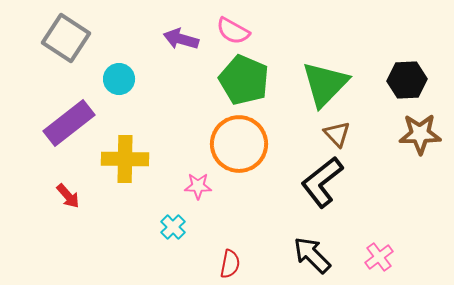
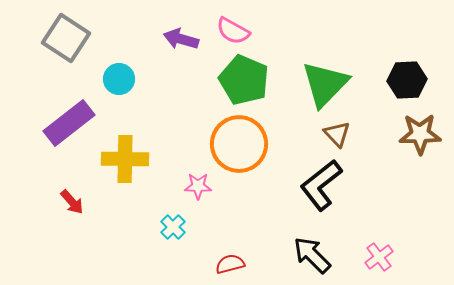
black L-shape: moved 1 px left, 3 px down
red arrow: moved 4 px right, 6 px down
red semicircle: rotated 116 degrees counterclockwise
